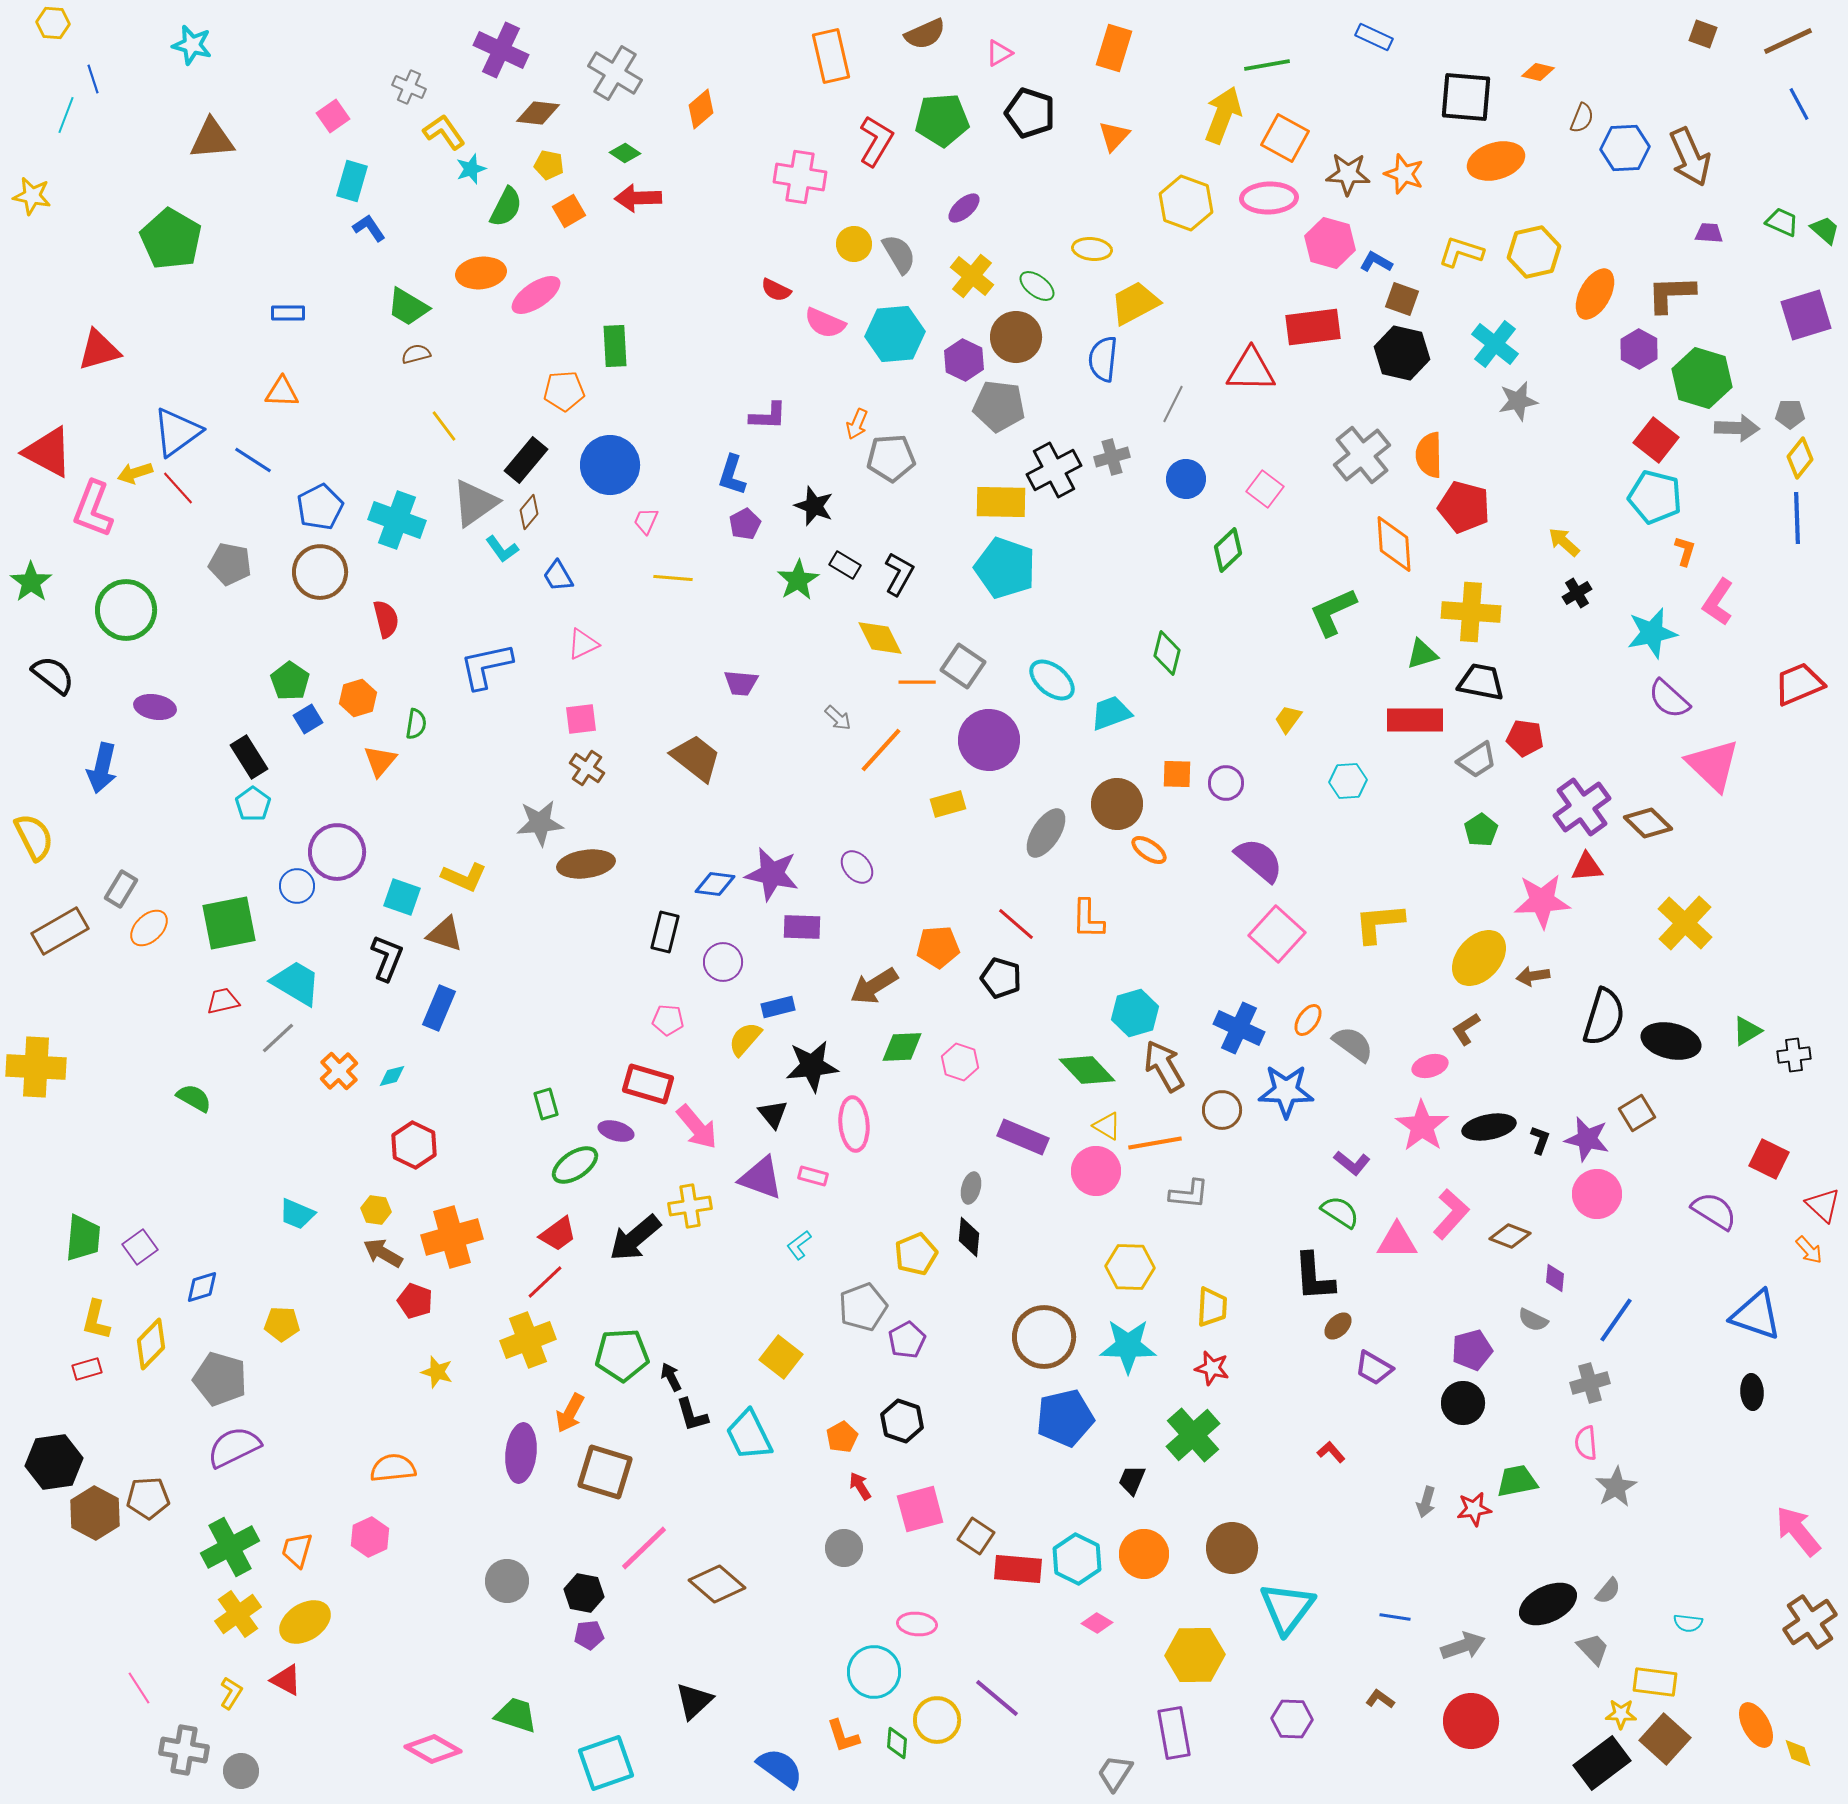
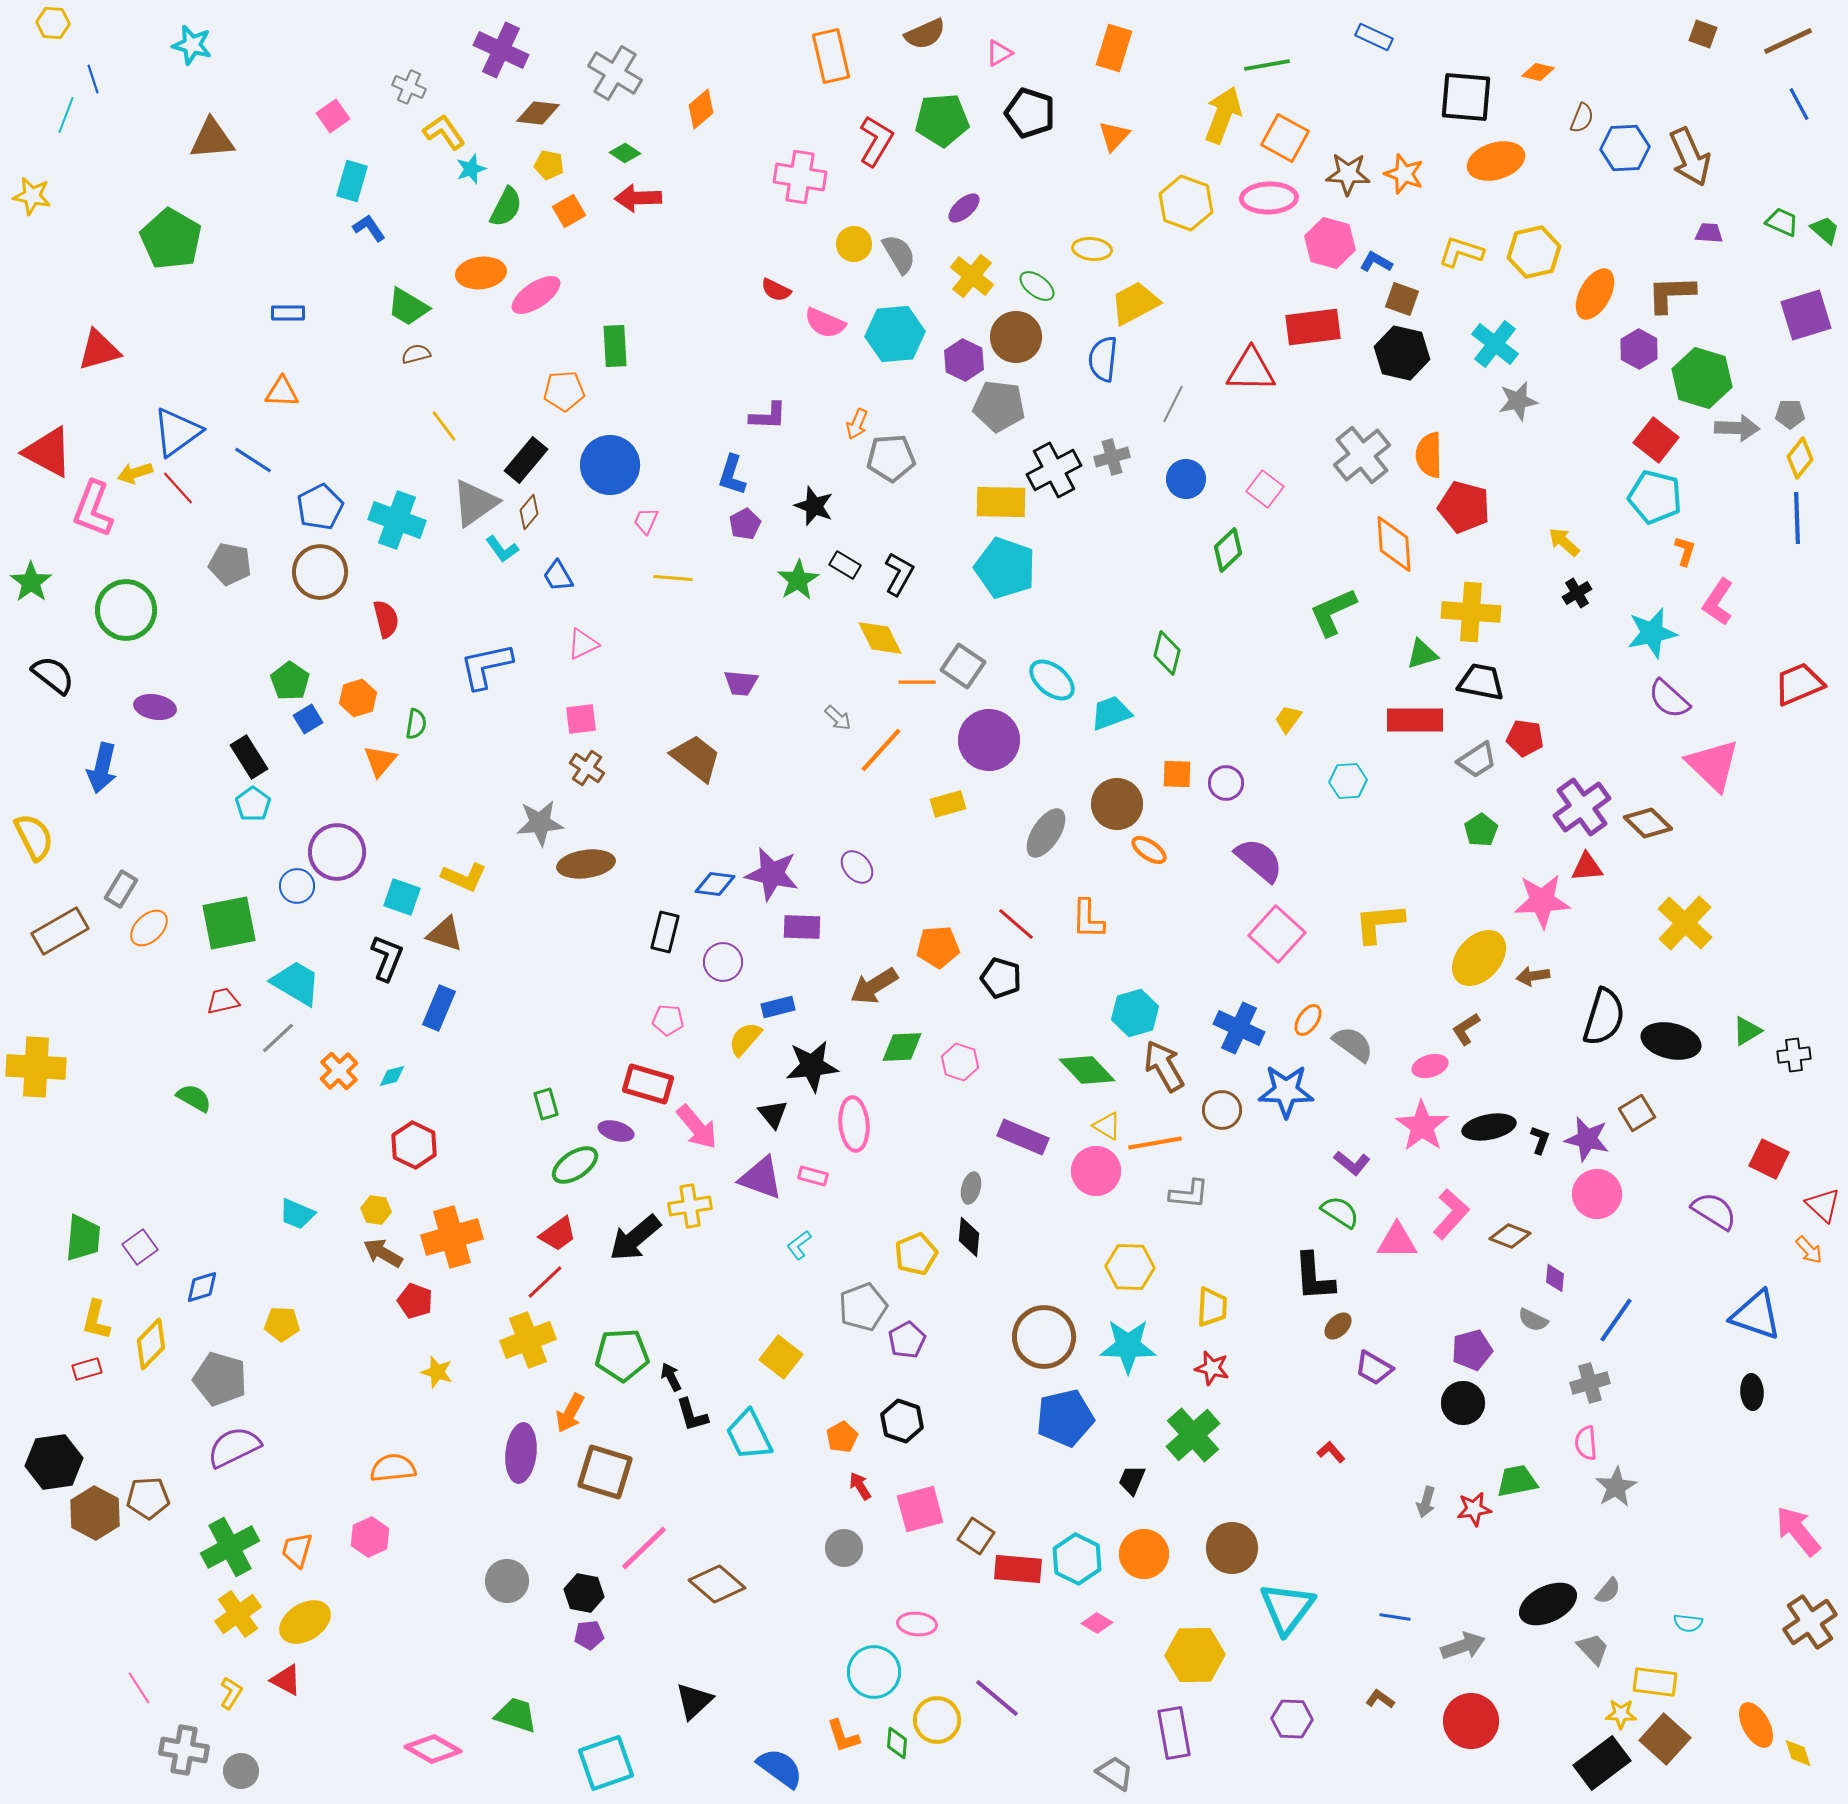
gray trapezoid at (1115, 1773): rotated 90 degrees clockwise
